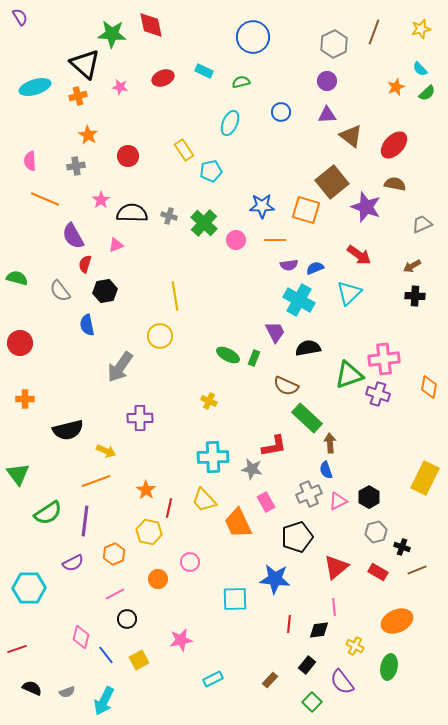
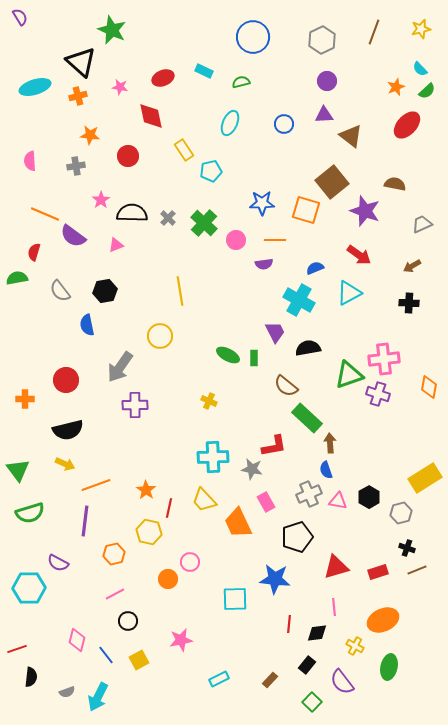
red diamond at (151, 25): moved 91 px down
green star at (112, 34): moved 4 px up; rotated 20 degrees clockwise
gray hexagon at (334, 44): moved 12 px left, 4 px up
black triangle at (85, 64): moved 4 px left, 2 px up
green semicircle at (427, 93): moved 2 px up
blue circle at (281, 112): moved 3 px right, 12 px down
purple triangle at (327, 115): moved 3 px left
orange star at (88, 135): moved 2 px right; rotated 24 degrees counterclockwise
red ellipse at (394, 145): moved 13 px right, 20 px up
orange line at (45, 199): moved 15 px down
blue star at (262, 206): moved 3 px up
purple star at (366, 207): moved 1 px left, 4 px down
gray cross at (169, 216): moved 1 px left, 2 px down; rotated 28 degrees clockwise
purple semicircle at (73, 236): rotated 24 degrees counterclockwise
red semicircle at (85, 264): moved 51 px left, 12 px up
purple semicircle at (289, 265): moved 25 px left, 1 px up
green semicircle at (17, 278): rotated 25 degrees counterclockwise
cyan triangle at (349, 293): rotated 16 degrees clockwise
yellow line at (175, 296): moved 5 px right, 5 px up
black cross at (415, 296): moved 6 px left, 7 px down
red circle at (20, 343): moved 46 px right, 37 px down
green rectangle at (254, 358): rotated 21 degrees counterclockwise
brown semicircle at (286, 386): rotated 15 degrees clockwise
purple cross at (140, 418): moved 5 px left, 13 px up
yellow arrow at (106, 451): moved 41 px left, 13 px down
green triangle at (18, 474): moved 4 px up
yellow rectangle at (425, 478): rotated 32 degrees clockwise
orange line at (96, 481): moved 4 px down
pink triangle at (338, 501): rotated 36 degrees clockwise
green semicircle at (48, 513): moved 18 px left; rotated 16 degrees clockwise
gray hexagon at (376, 532): moved 25 px right, 19 px up
black cross at (402, 547): moved 5 px right, 1 px down
orange hexagon at (114, 554): rotated 10 degrees clockwise
purple semicircle at (73, 563): moved 15 px left; rotated 55 degrees clockwise
red triangle at (336, 567): rotated 24 degrees clockwise
red rectangle at (378, 572): rotated 48 degrees counterclockwise
orange circle at (158, 579): moved 10 px right
black circle at (127, 619): moved 1 px right, 2 px down
orange ellipse at (397, 621): moved 14 px left, 1 px up
black diamond at (319, 630): moved 2 px left, 3 px down
pink diamond at (81, 637): moved 4 px left, 3 px down
cyan rectangle at (213, 679): moved 6 px right
black semicircle at (32, 688): moved 1 px left, 11 px up; rotated 72 degrees clockwise
cyan arrow at (104, 701): moved 6 px left, 4 px up
